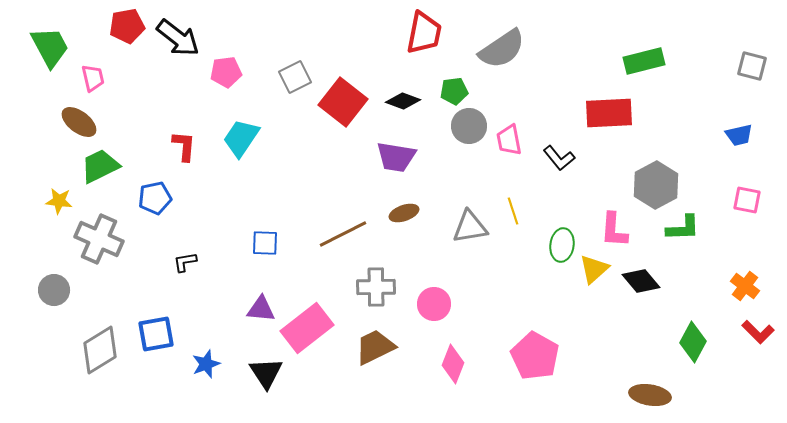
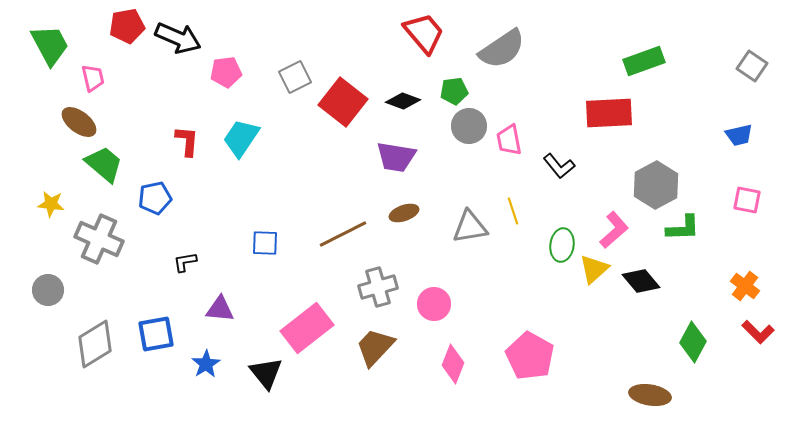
red trapezoid at (424, 33): rotated 51 degrees counterclockwise
black arrow at (178, 38): rotated 15 degrees counterclockwise
green trapezoid at (50, 47): moved 2 px up
green rectangle at (644, 61): rotated 6 degrees counterclockwise
gray square at (752, 66): rotated 20 degrees clockwise
red L-shape at (184, 146): moved 3 px right, 5 px up
black L-shape at (559, 158): moved 8 px down
green trapezoid at (100, 166): moved 4 px right, 2 px up; rotated 66 degrees clockwise
yellow star at (59, 201): moved 8 px left, 3 px down
pink L-shape at (614, 230): rotated 135 degrees counterclockwise
gray cross at (376, 287): moved 2 px right; rotated 15 degrees counterclockwise
gray circle at (54, 290): moved 6 px left
purple triangle at (261, 309): moved 41 px left
brown trapezoid at (375, 347): rotated 21 degrees counterclockwise
gray diamond at (100, 350): moved 5 px left, 6 px up
pink pentagon at (535, 356): moved 5 px left
blue star at (206, 364): rotated 12 degrees counterclockwise
black triangle at (266, 373): rotated 6 degrees counterclockwise
